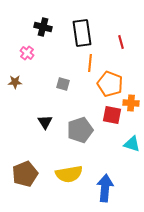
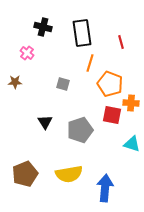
orange line: rotated 12 degrees clockwise
